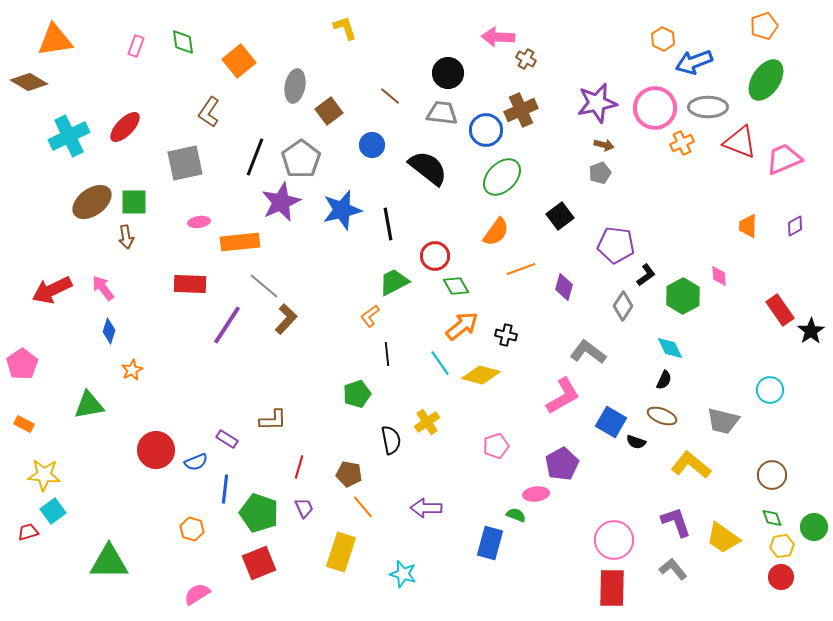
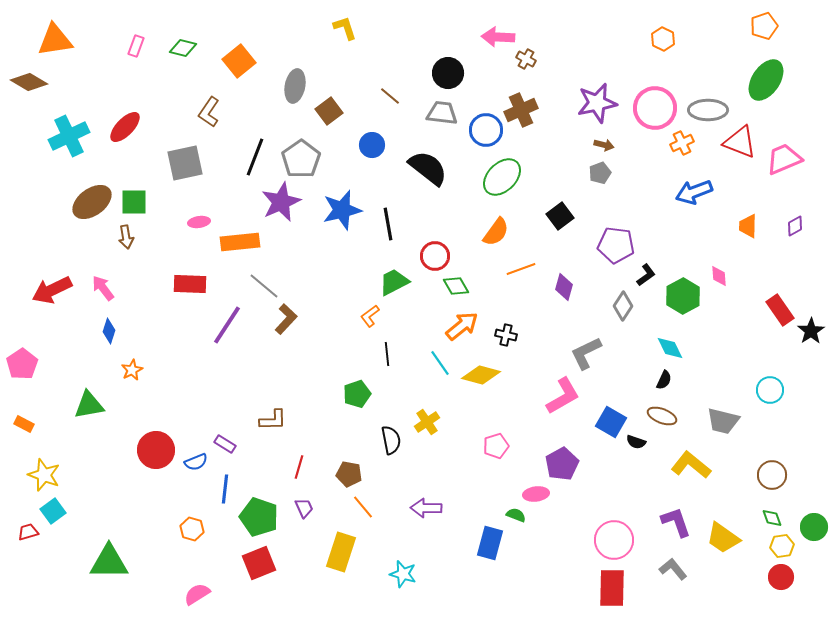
green diamond at (183, 42): moved 6 px down; rotated 68 degrees counterclockwise
blue arrow at (694, 62): moved 130 px down
gray ellipse at (708, 107): moved 3 px down
gray L-shape at (588, 352): moved 2 px left, 1 px down; rotated 63 degrees counterclockwise
purple rectangle at (227, 439): moved 2 px left, 5 px down
yellow star at (44, 475): rotated 16 degrees clockwise
green pentagon at (259, 513): moved 4 px down
